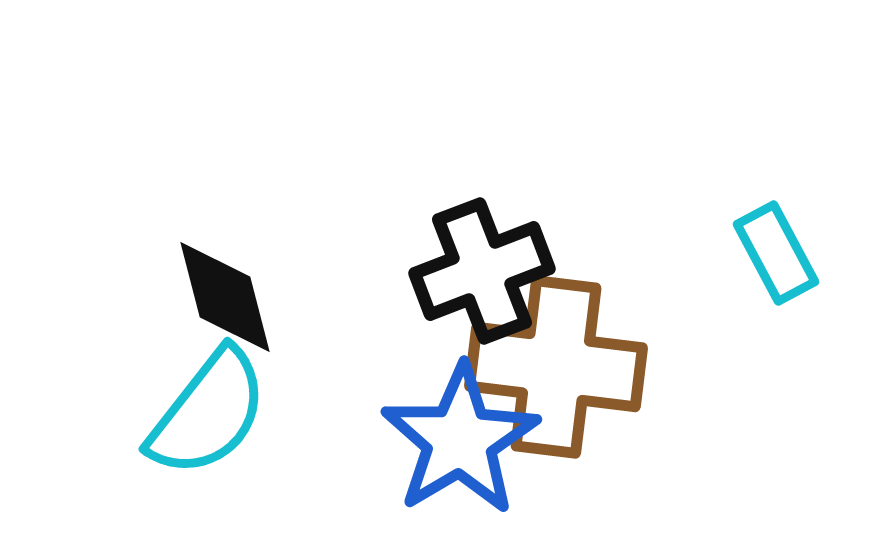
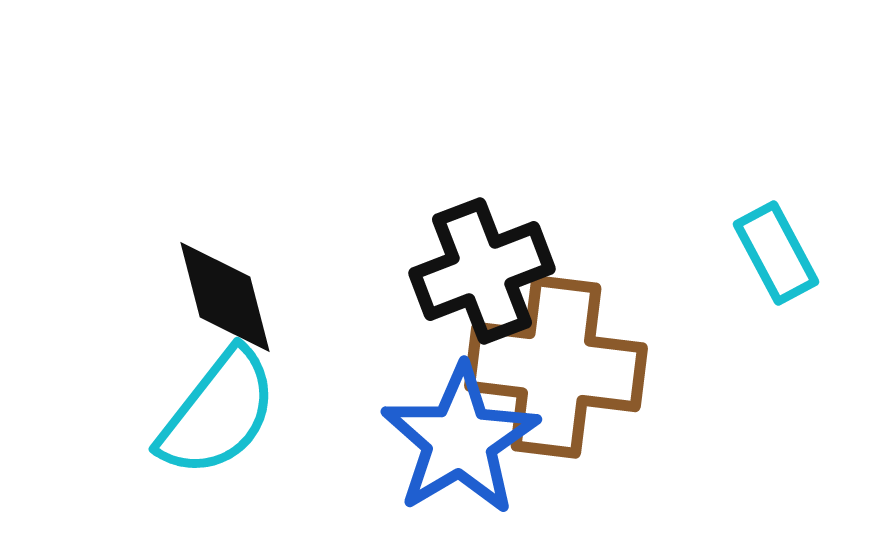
cyan semicircle: moved 10 px right
